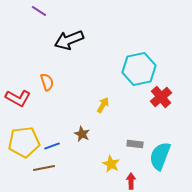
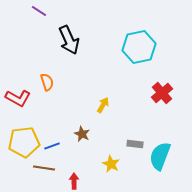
black arrow: rotated 92 degrees counterclockwise
cyan hexagon: moved 22 px up
red cross: moved 1 px right, 4 px up
brown line: rotated 20 degrees clockwise
red arrow: moved 57 px left
